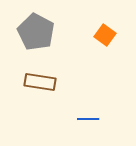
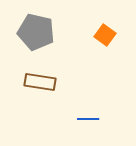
gray pentagon: rotated 15 degrees counterclockwise
